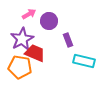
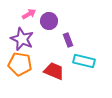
purple star: rotated 20 degrees counterclockwise
red trapezoid: moved 19 px right, 18 px down
orange pentagon: moved 3 px up
